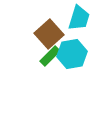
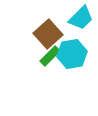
cyan trapezoid: moved 2 px right; rotated 28 degrees clockwise
brown square: moved 1 px left
